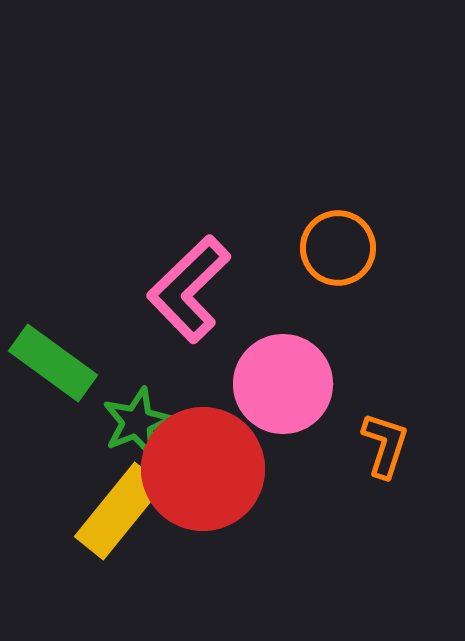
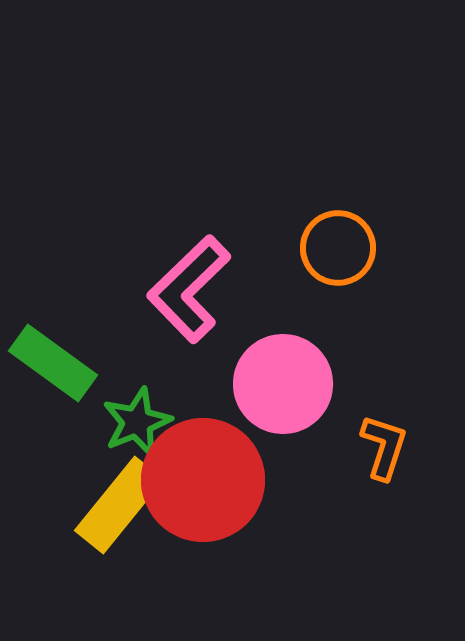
orange L-shape: moved 1 px left, 2 px down
red circle: moved 11 px down
yellow rectangle: moved 6 px up
